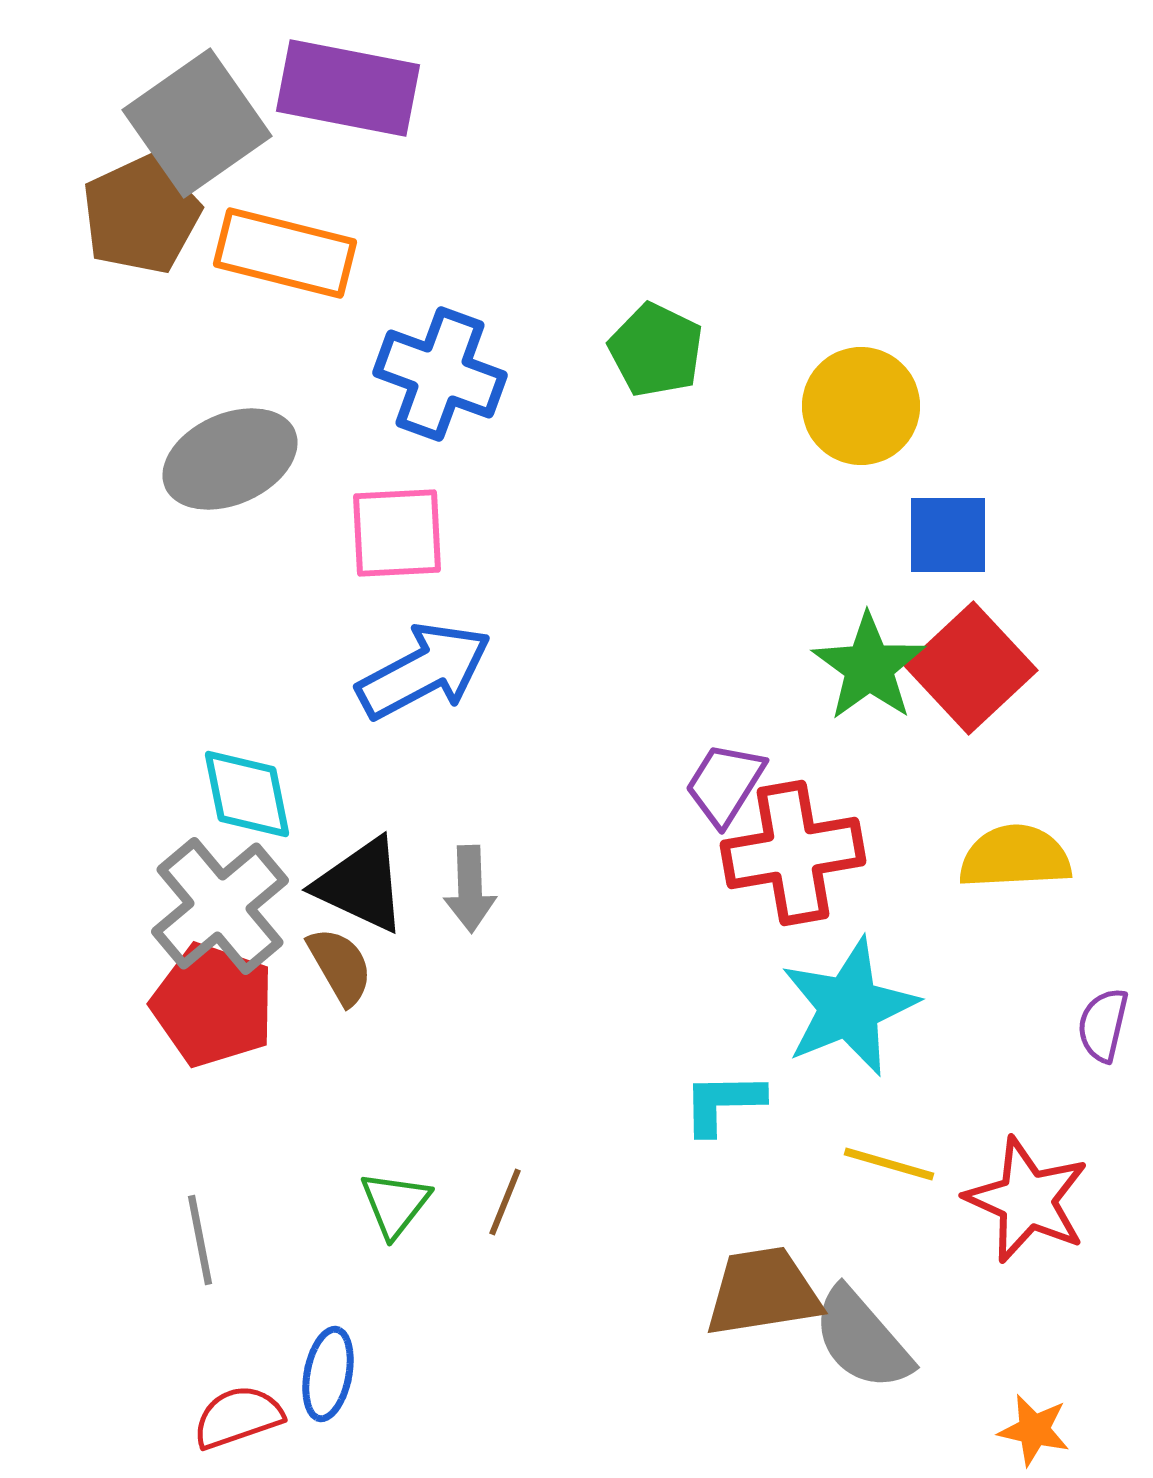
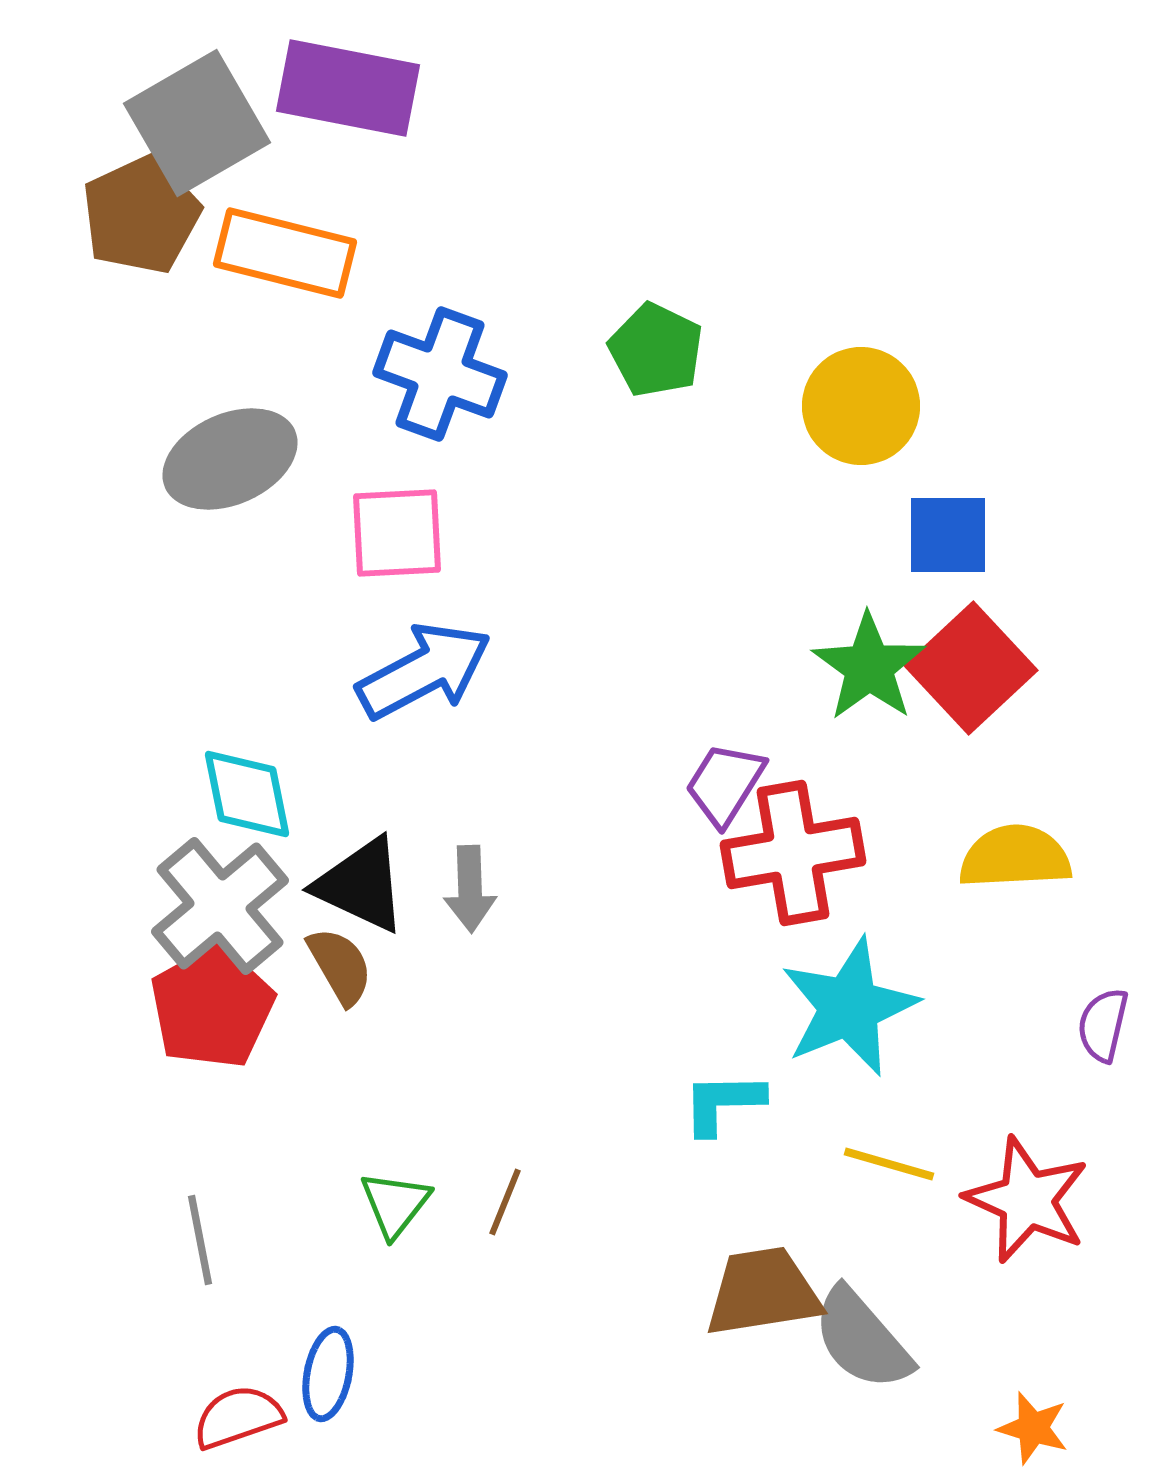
gray square: rotated 5 degrees clockwise
red pentagon: moved 1 px left, 2 px down; rotated 24 degrees clockwise
orange star: moved 1 px left, 2 px up; rotated 4 degrees clockwise
